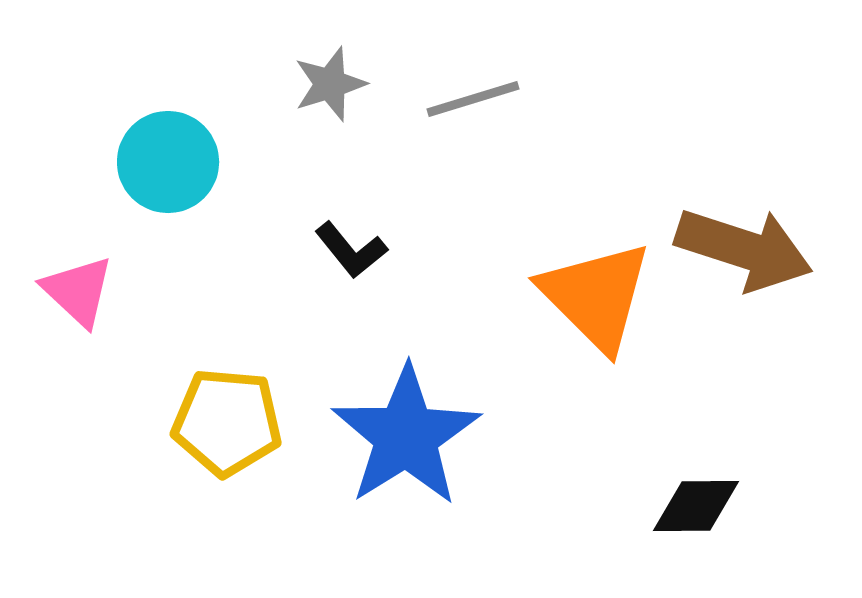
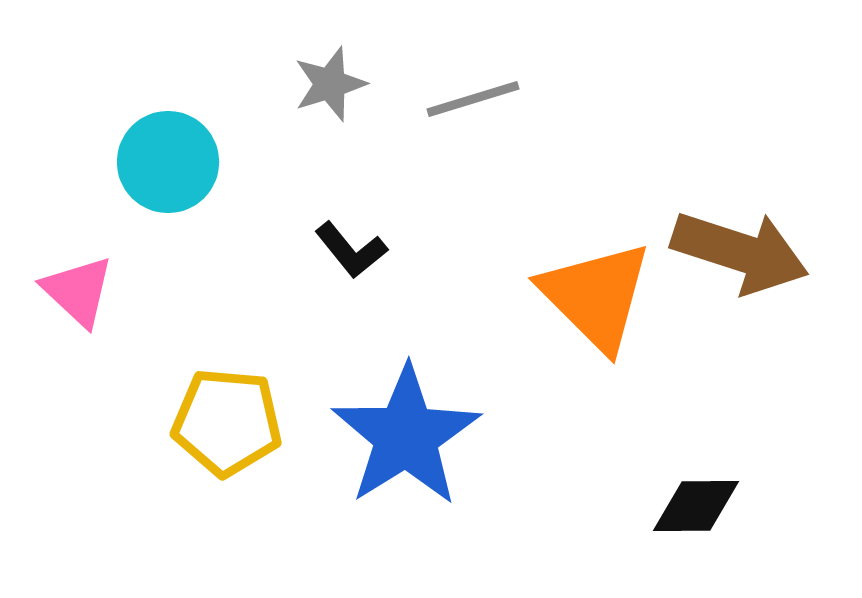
brown arrow: moved 4 px left, 3 px down
